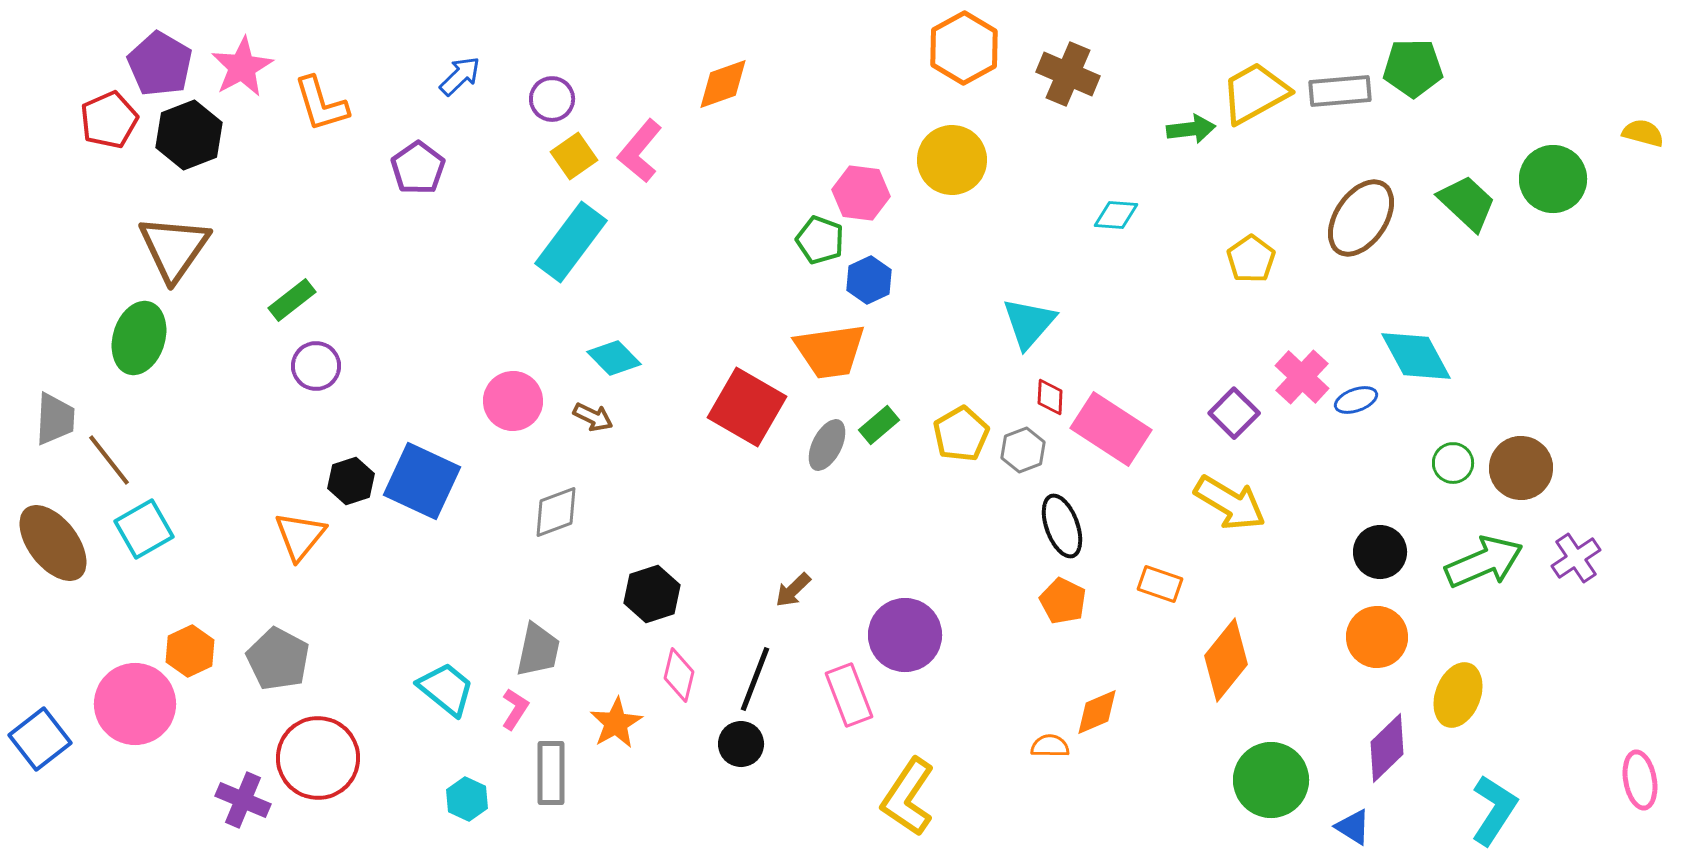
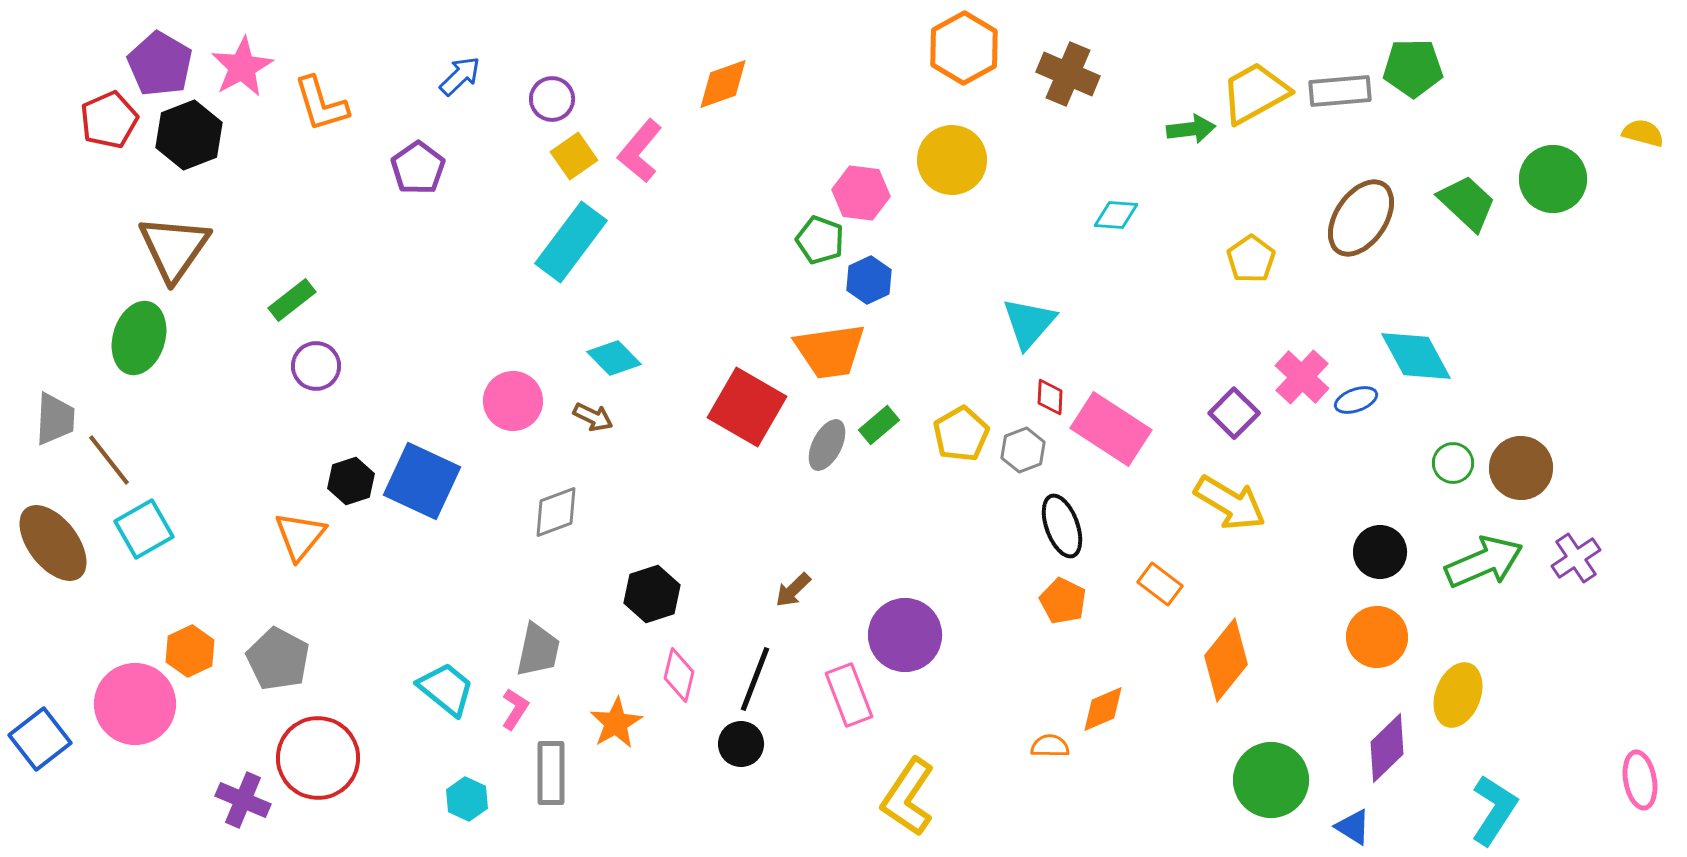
orange rectangle at (1160, 584): rotated 18 degrees clockwise
orange diamond at (1097, 712): moved 6 px right, 3 px up
